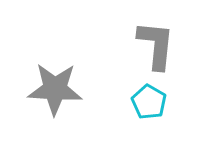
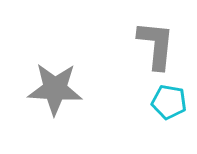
cyan pentagon: moved 20 px right; rotated 20 degrees counterclockwise
